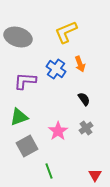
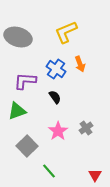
black semicircle: moved 29 px left, 2 px up
green triangle: moved 2 px left, 6 px up
gray square: rotated 15 degrees counterclockwise
green line: rotated 21 degrees counterclockwise
